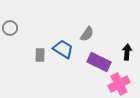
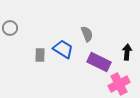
gray semicircle: rotated 56 degrees counterclockwise
